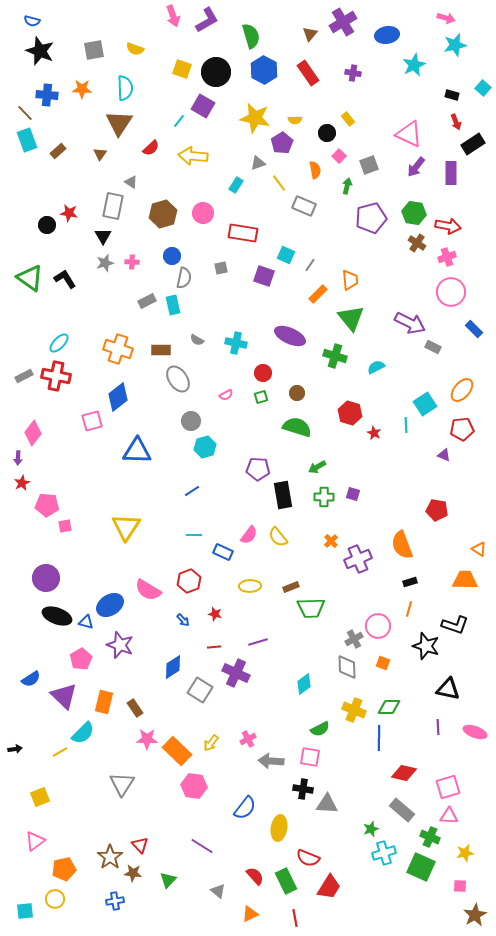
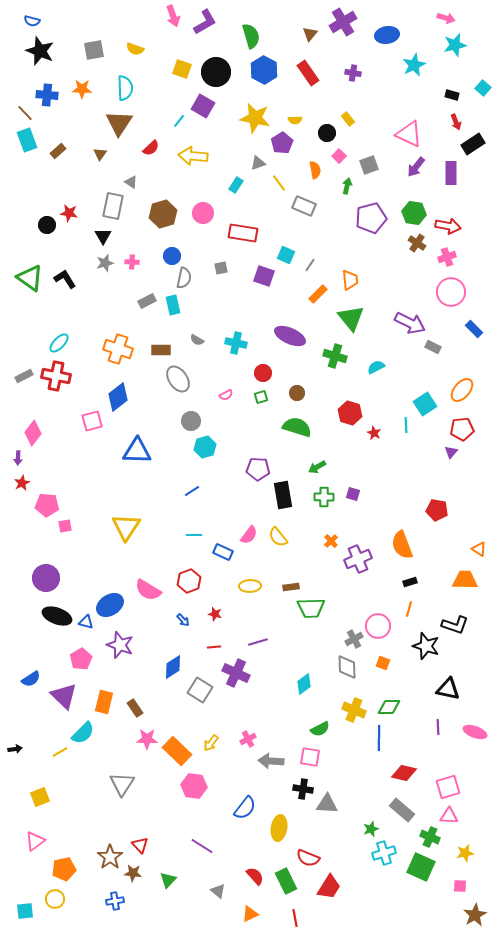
purple L-shape at (207, 20): moved 2 px left, 2 px down
purple triangle at (444, 455): moved 7 px right, 3 px up; rotated 48 degrees clockwise
brown rectangle at (291, 587): rotated 14 degrees clockwise
